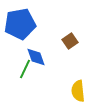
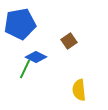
brown square: moved 1 px left
blue diamond: rotated 45 degrees counterclockwise
yellow semicircle: moved 1 px right, 1 px up
